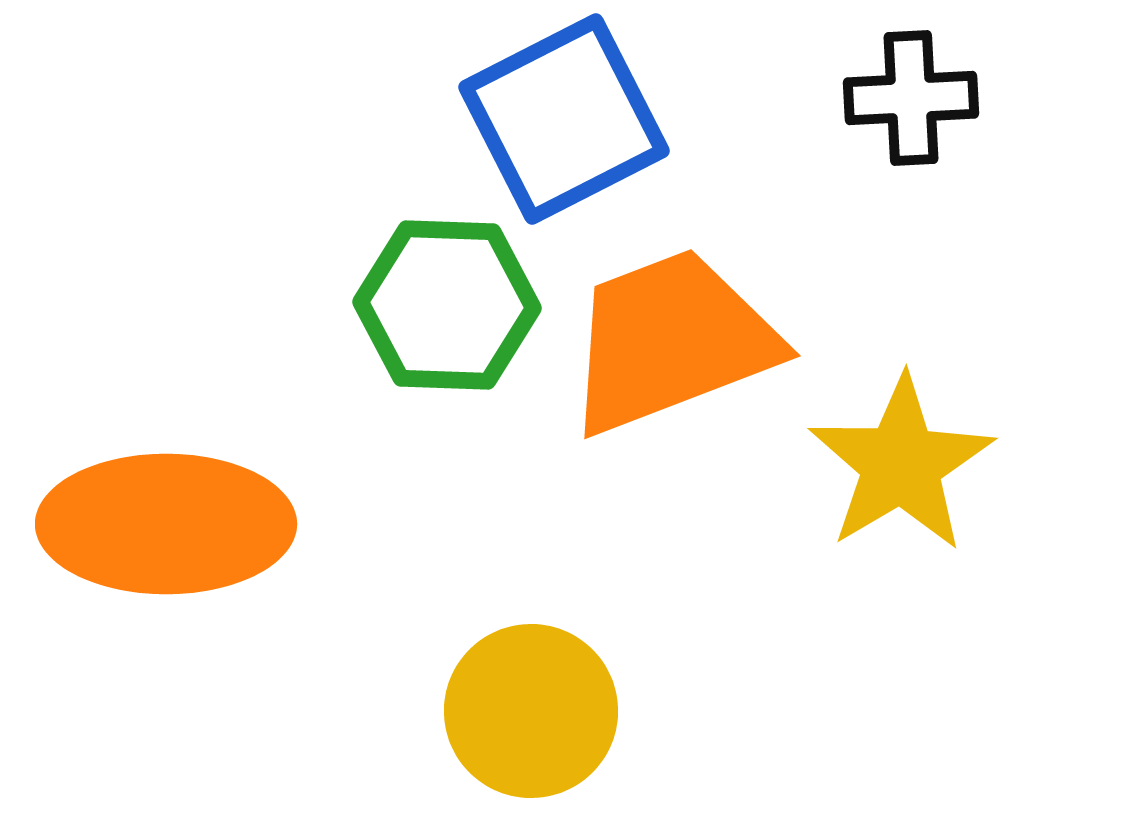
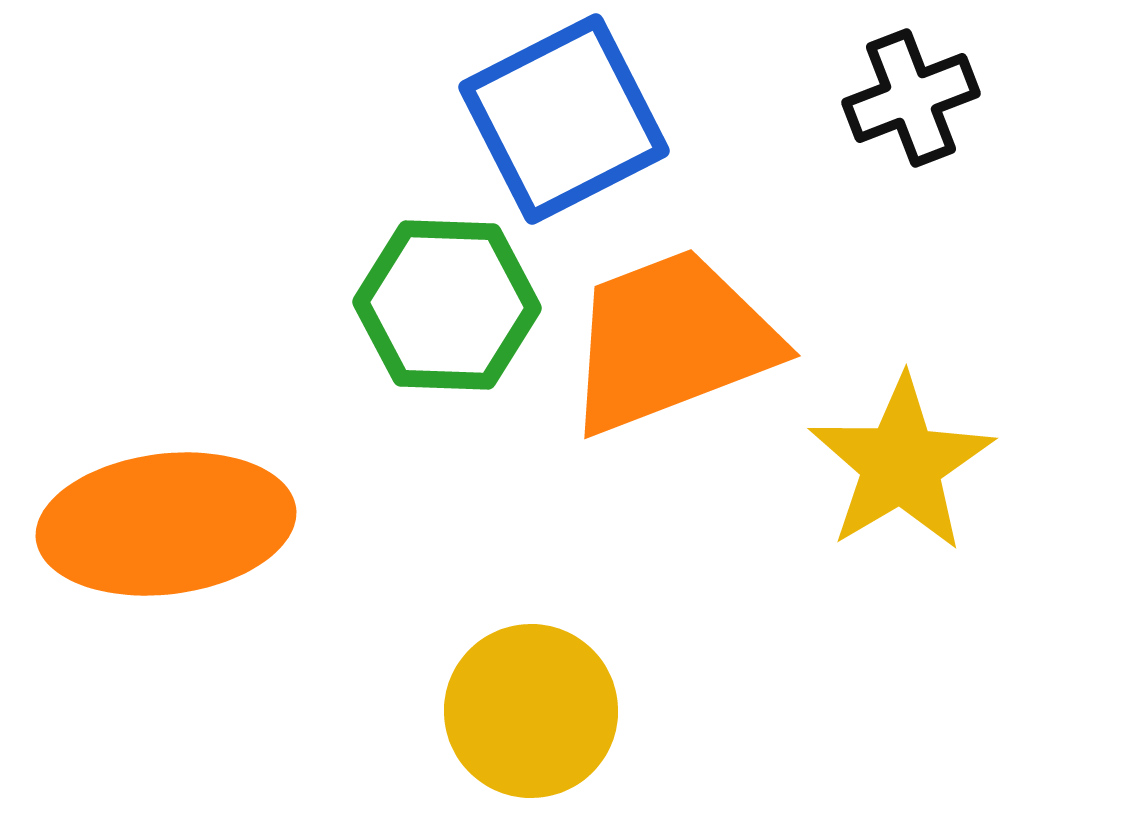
black cross: rotated 18 degrees counterclockwise
orange ellipse: rotated 7 degrees counterclockwise
